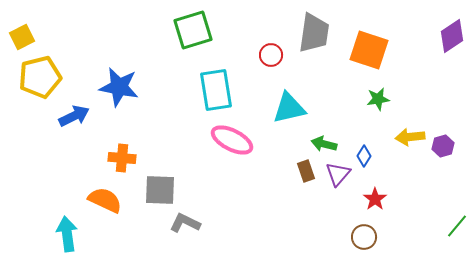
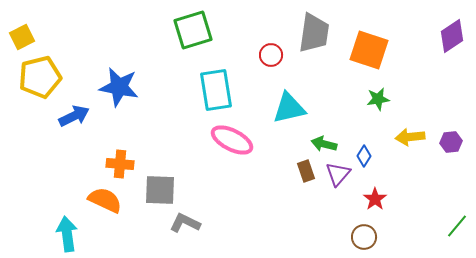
purple hexagon: moved 8 px right, 4 px up; rotated 10 degrees clockwise
orange cross: moved 2 px left, 6 px down
